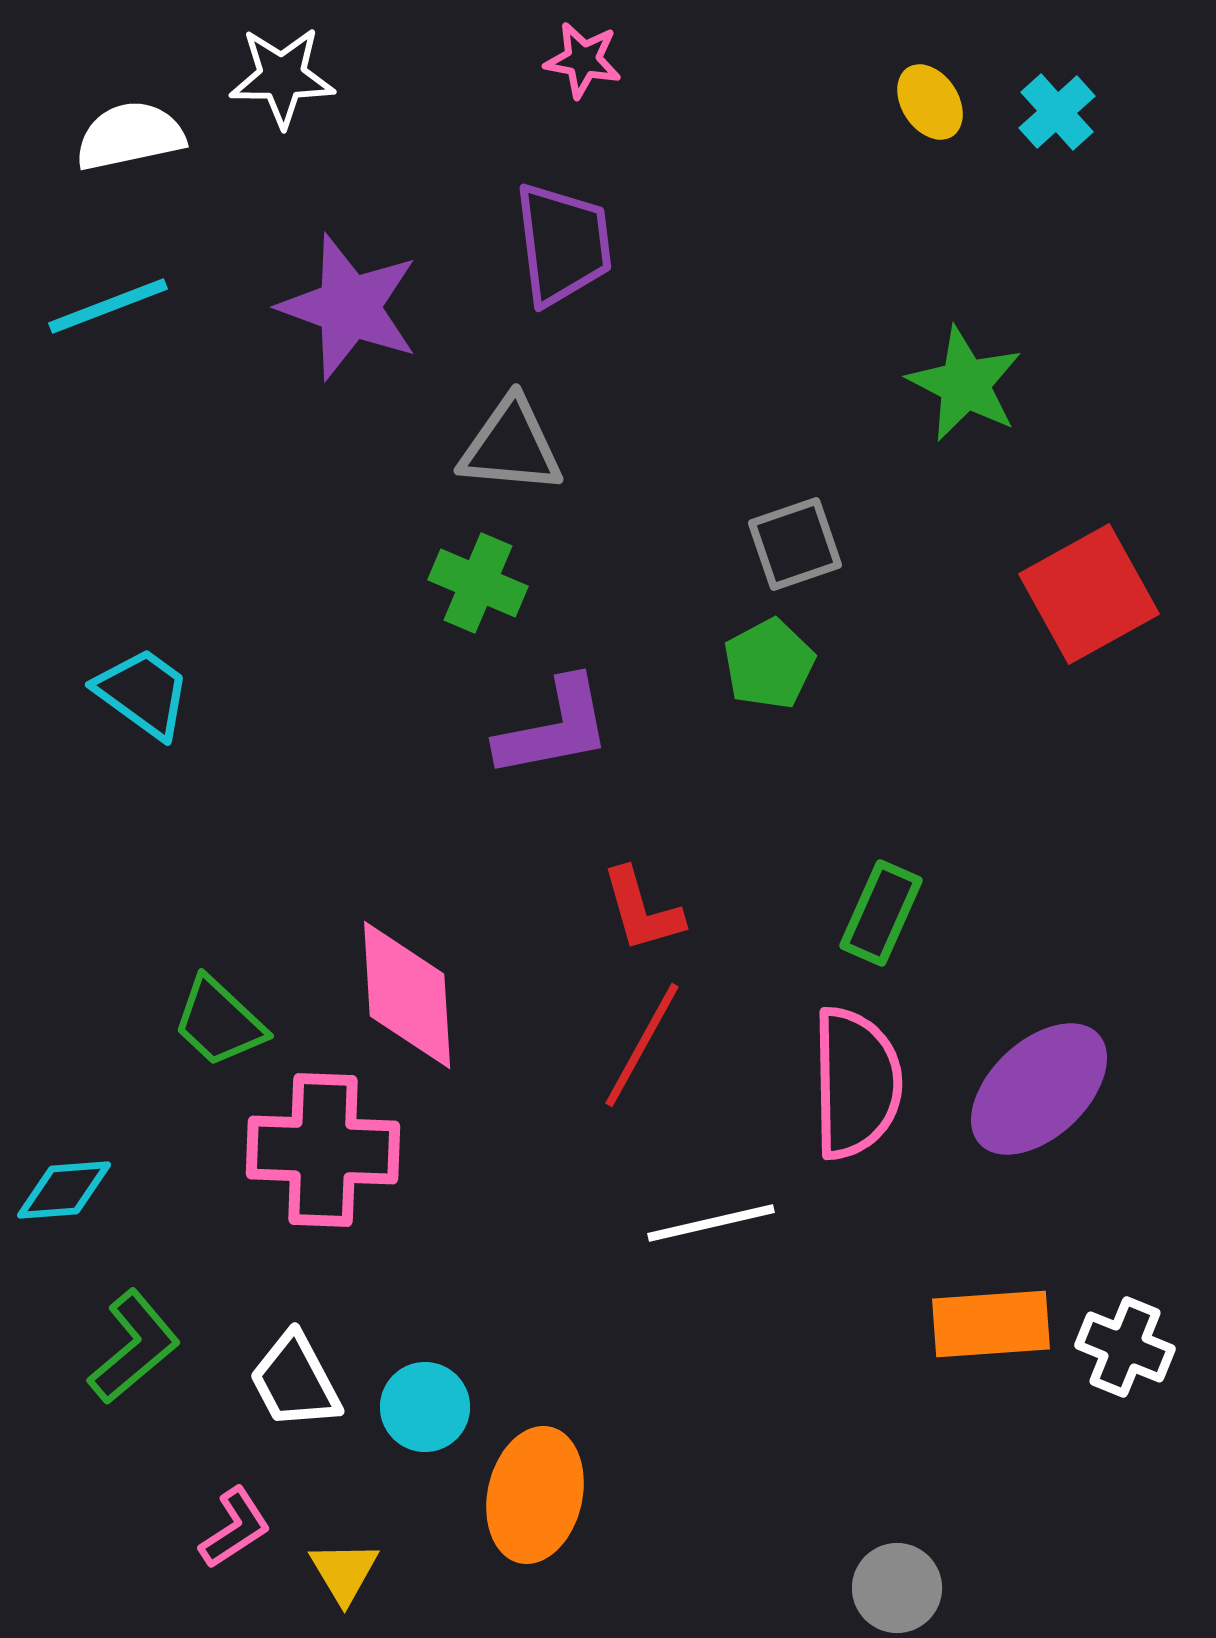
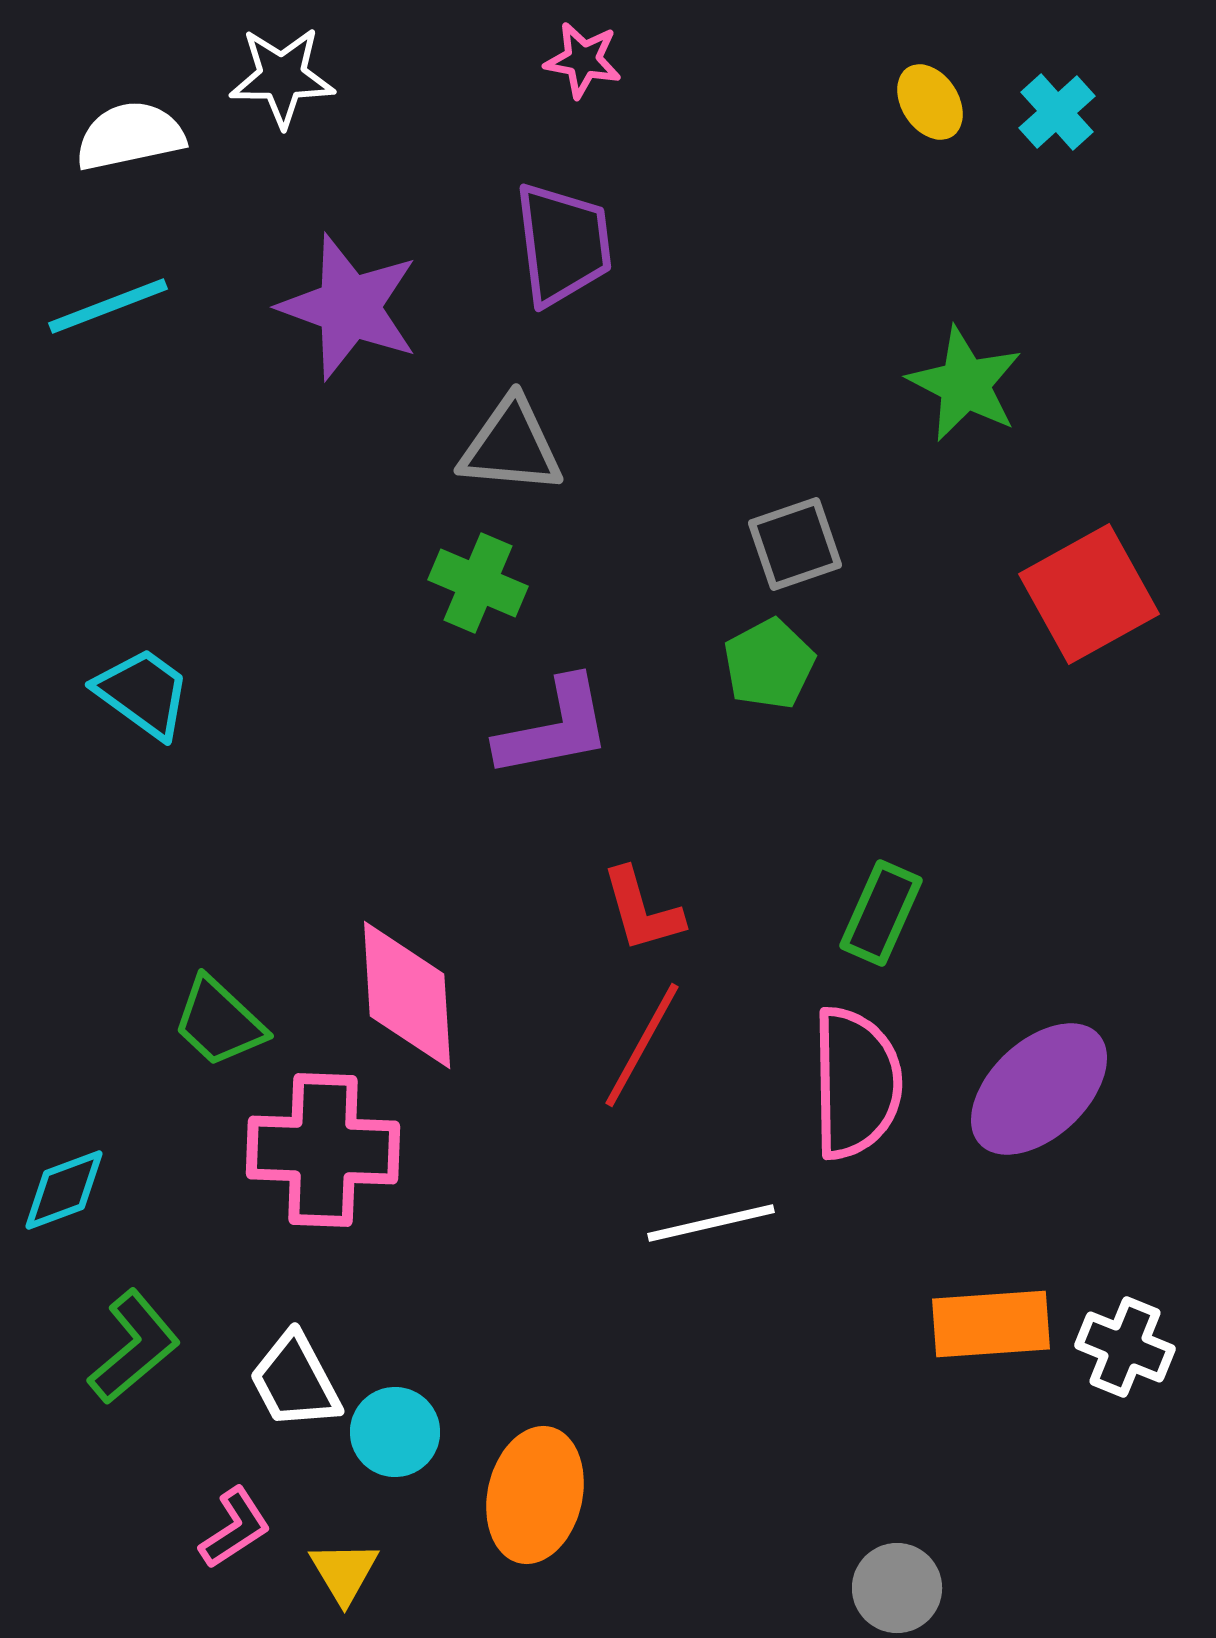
cyan diamond: rotated 16 degrees counterclockwise
cyan circle: moved 30 px left, 25 px down
